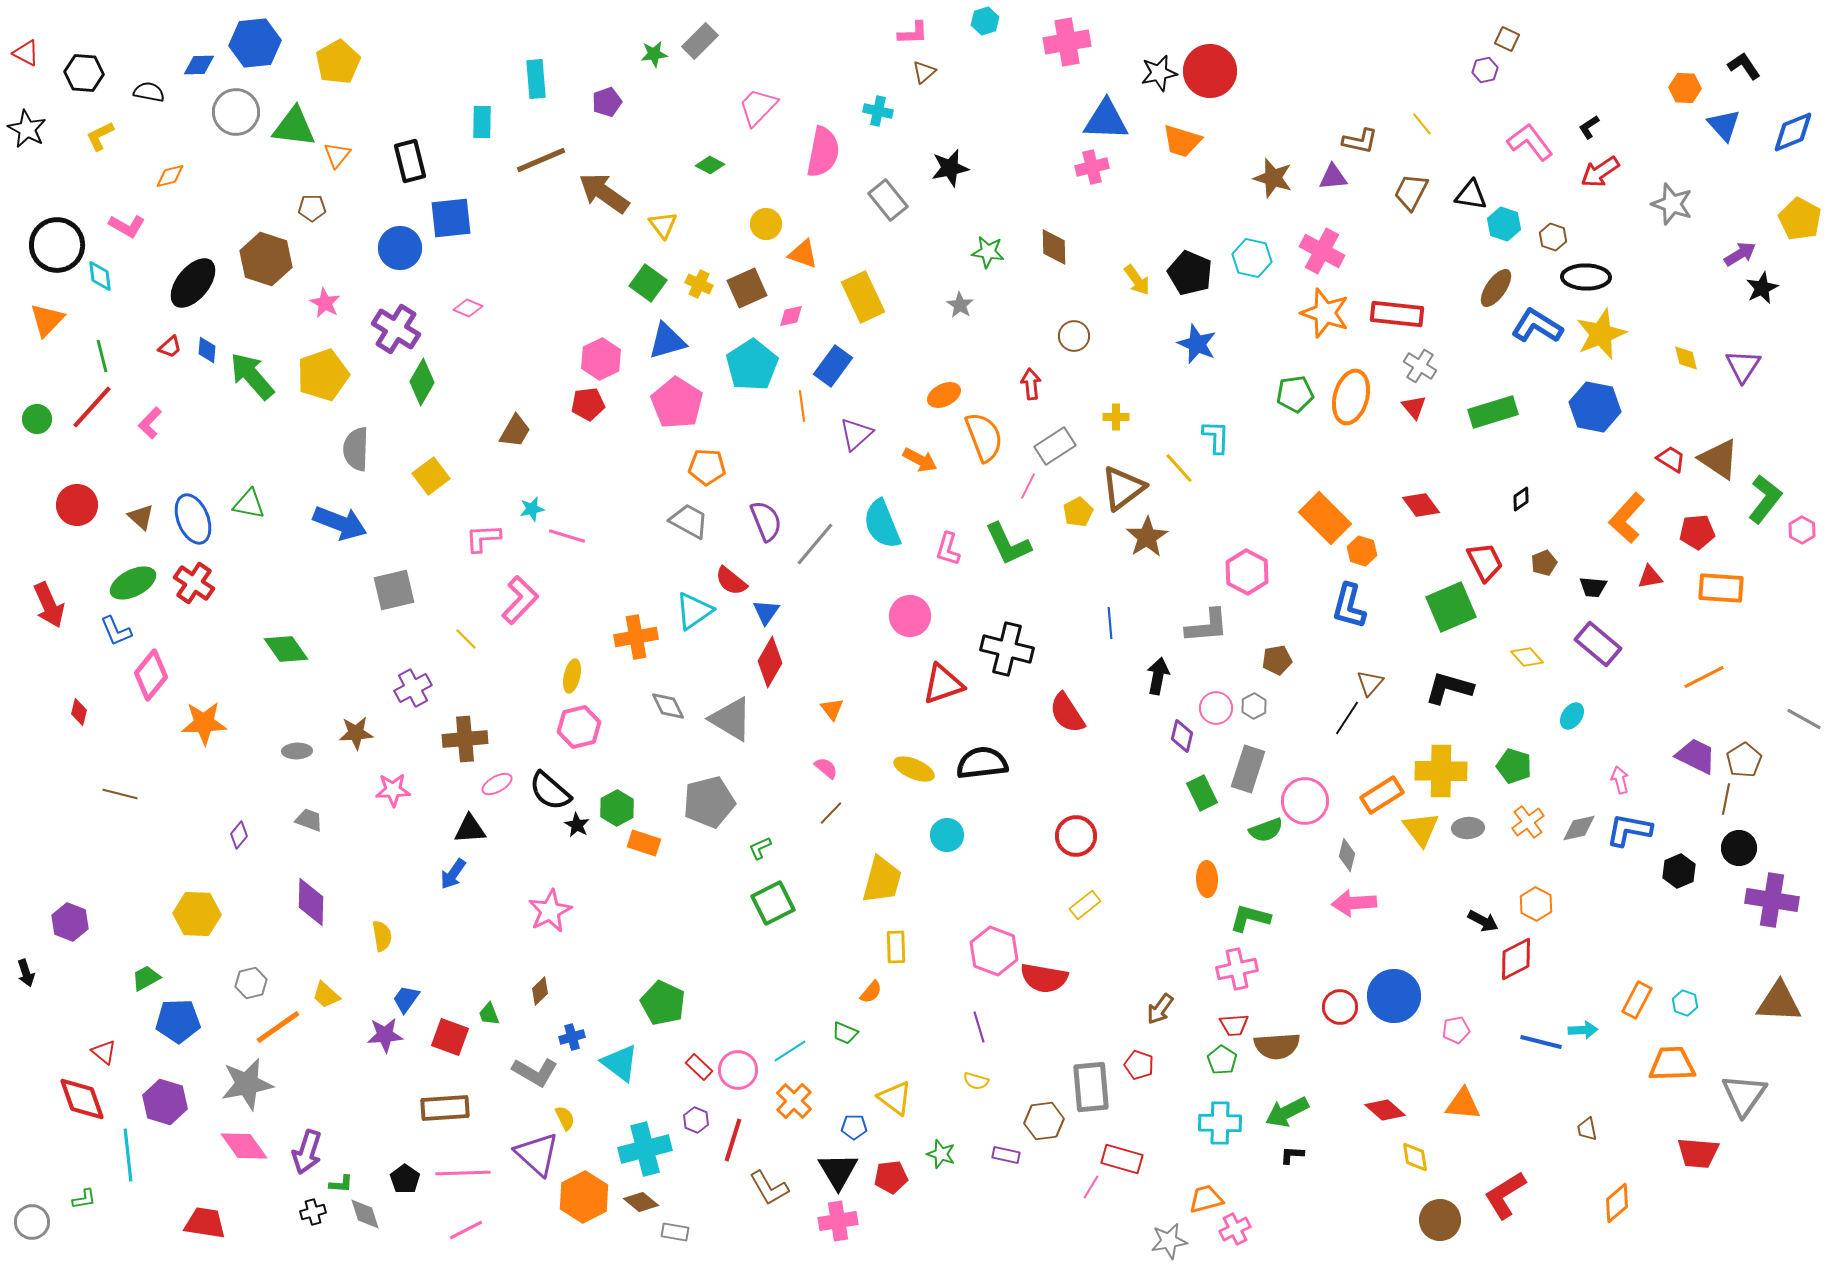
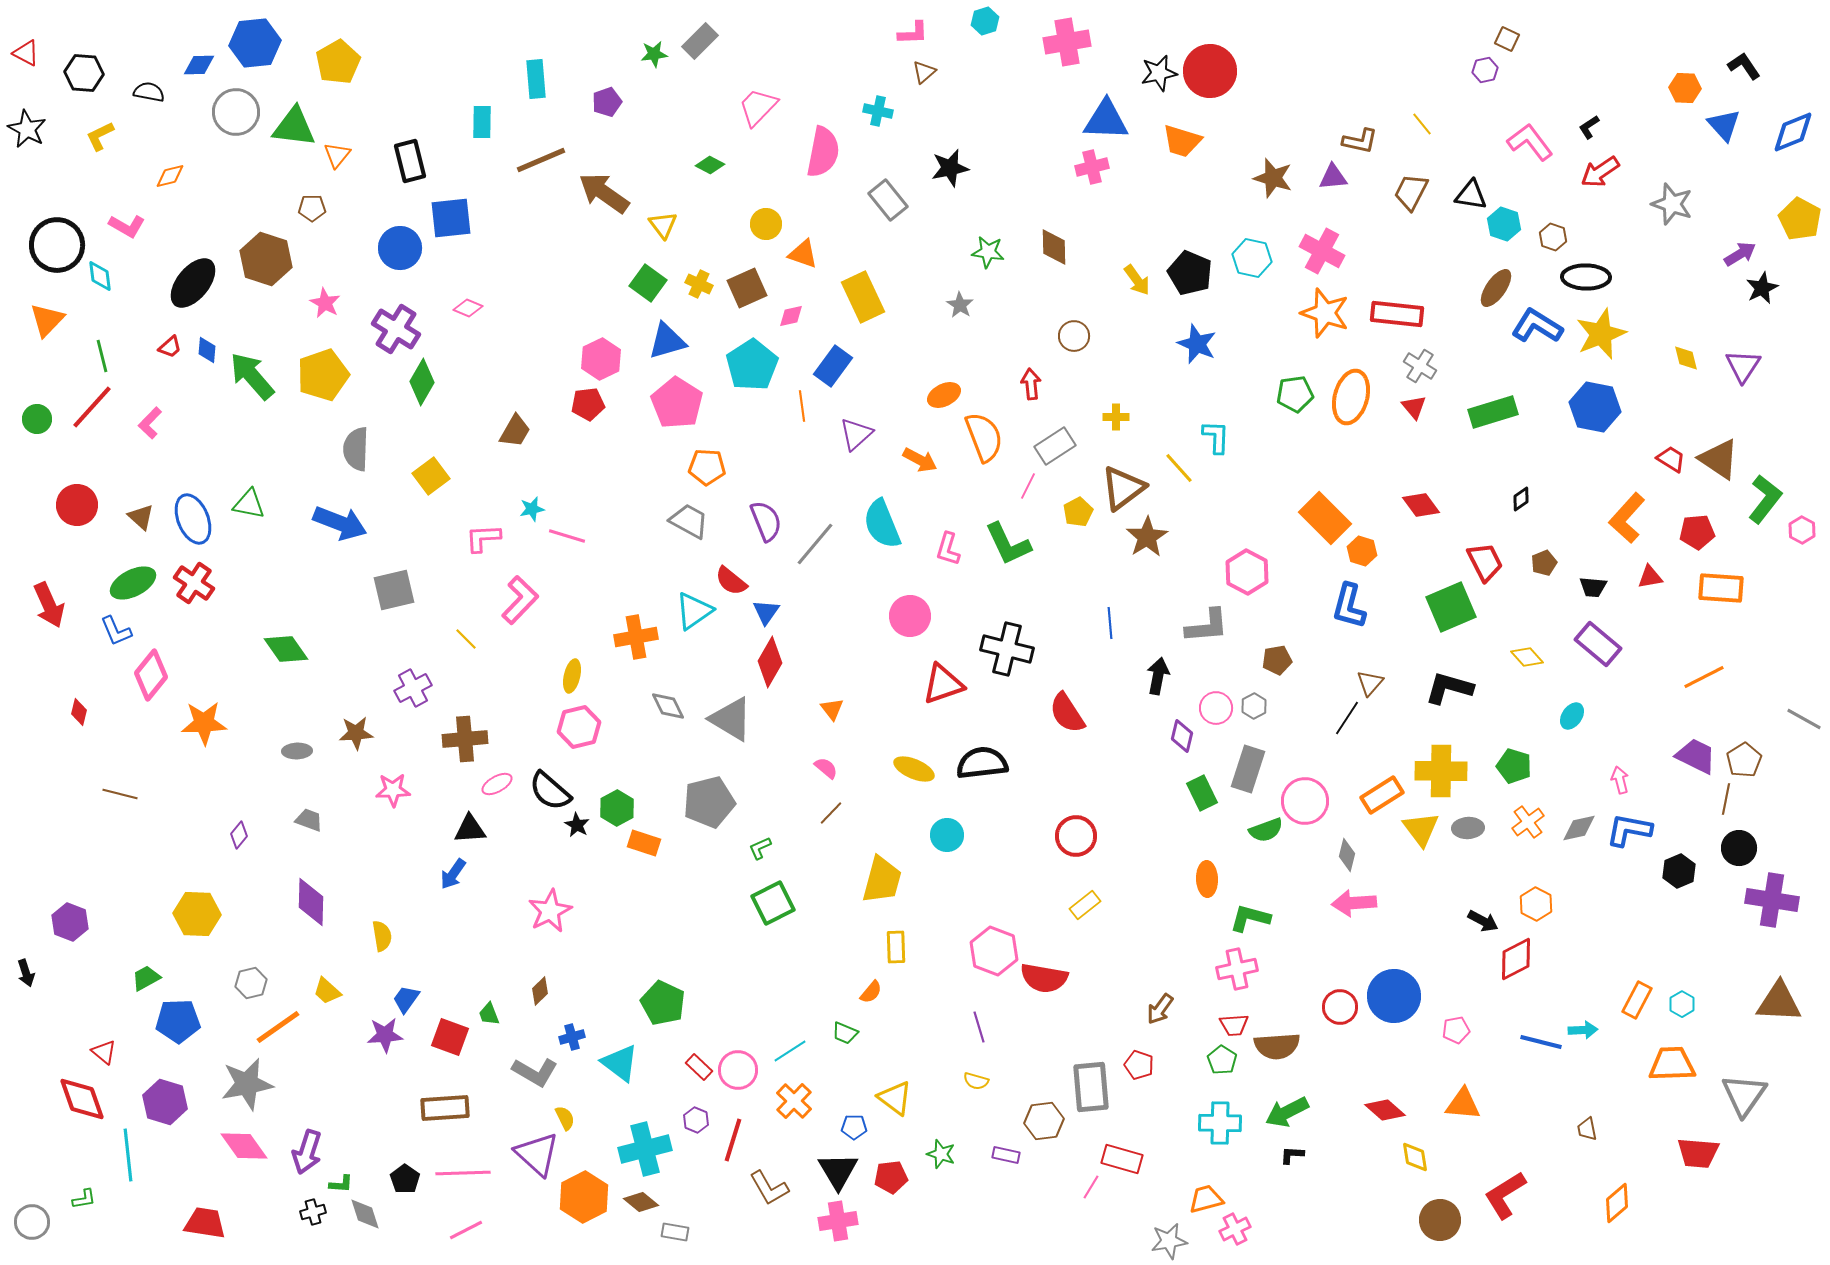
yellow trapezoid at (326, 995): moved 1 px right, 4 px up
cyan hexagon at (1685, 1003): moved 3 px left, 1 px down; rotated 10 degrees clockwise
